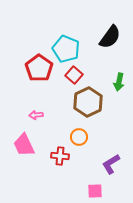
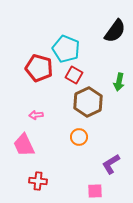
black semicircle: moved 5 px right, 6 px up
red pentagon: rotated 20 degrees counterclockwise
red square: rotated 12 degrees counterclockwise
red cross: moved 22 px left, 25 px down
